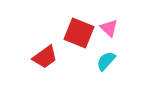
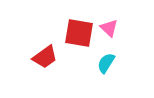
red square: rotated 12 degrees counterclockwise
cyan semicircle: moved 2 px down; rotated 10 degrees counterclockwise
